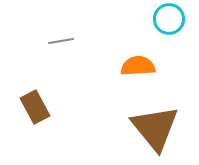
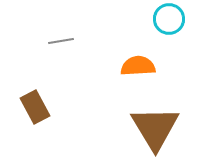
brown triangle: rotated 8 degrees clockwise
